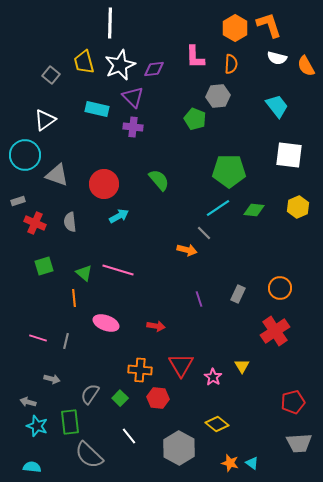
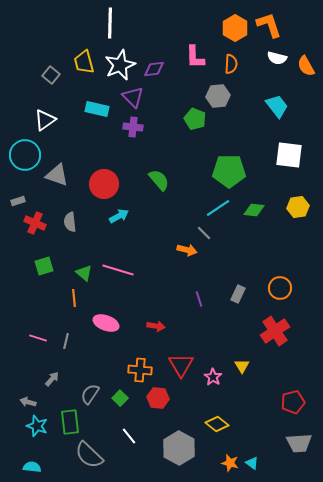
yellow hexagon at (298, 207): rotated 15 degrees clockwise
gray arrow at (52, 379): rotated 63 degrees counterclockwise
